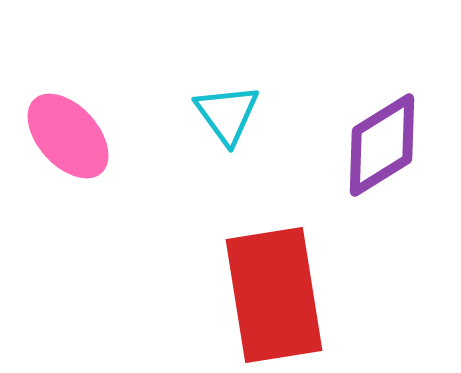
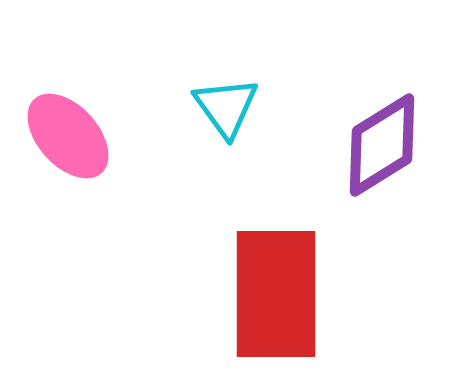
cyan triangle: moved 1 px left, 7 px up
red rectangle: moved 2 px right, 1 px up; rotated 9 degrees clockwise
